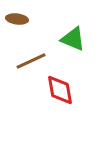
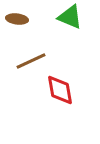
green triangle: moved 3 px left, 22 px up
